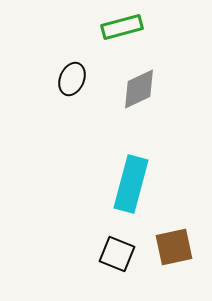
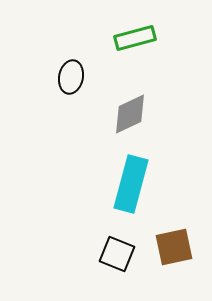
green rectangle: moved 13 px right, 11 px down
black ellipse: moved 1 px left, 2 px up; rotated 12 degrees counterclockwise
gray diamond: moved 9 px left, 25 px down
